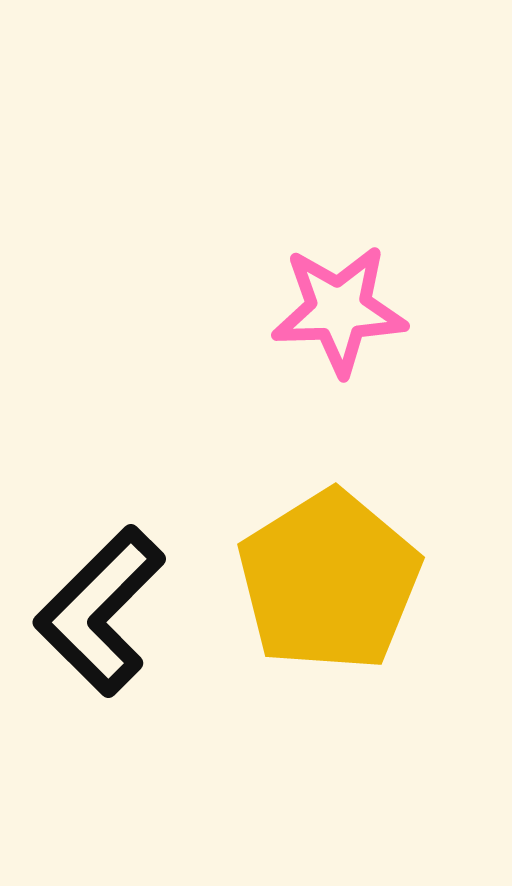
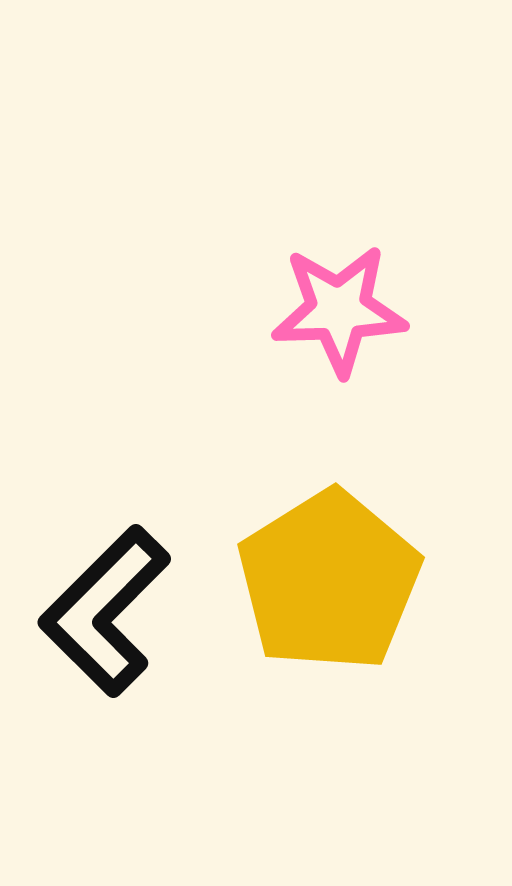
black L-shape: moved 5 px right
